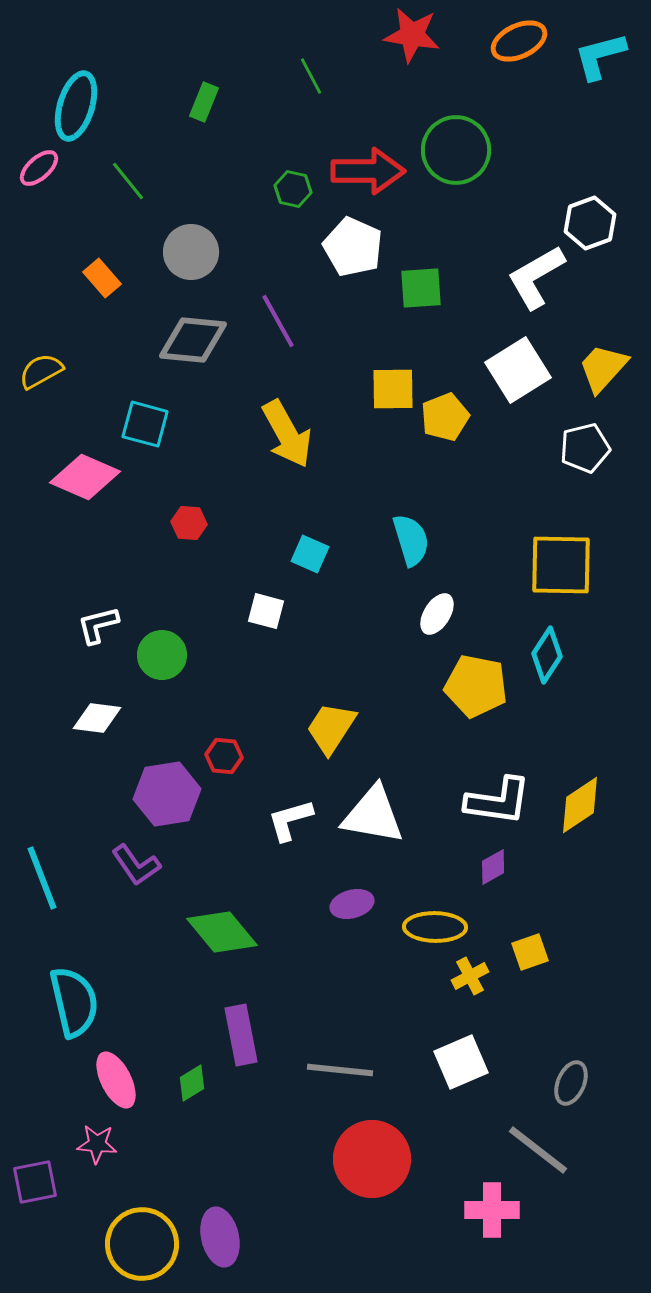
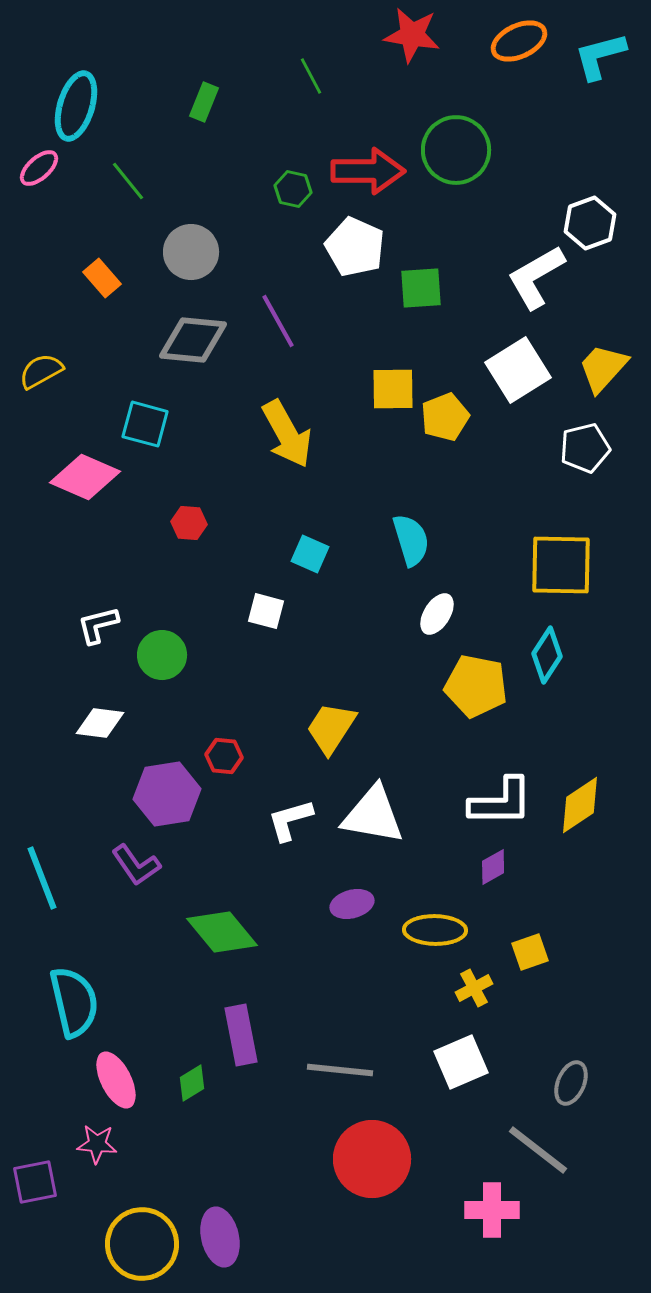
white pentagon at (353, 247): moved 2 px right
white diamond at (97, 718): moved 3 px right, 5 px down
white L-shape at (498, 801): moved 3 px right, 1 px down; rotated 8 degrees counterclockwise
yellow ellipse at (435, 927): moved 3 px down
yellow cross at (470, 976): moved 4 px right, 12 px down
